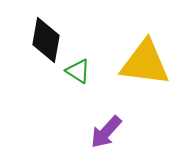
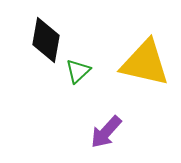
yellow triangle: rotated 6 degrees clockwise
green triangle: rotated 44 degrees clockwise
